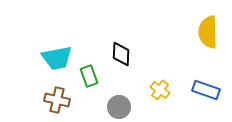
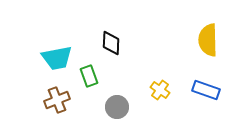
yellow semicircle: moved 8 px down
black diamond: moved 10 px left, 11 px up
brown cross: rotated 35 degrees counterclockwise
gray circle: moved 2 px left
